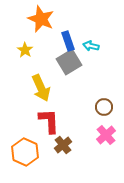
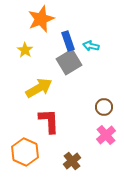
orange star: rotated 28 degrees clockwise
yellow arrow: moved 2 px left; rotated 96 degrees counterclockwise
brown cross: moved 9 px right, 16 px down
